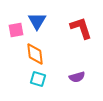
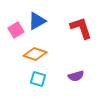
blue triangle: rotated 30 degrees clockwise
pink square: rotated 21 degrees counterclockwise
orange diamond: rotated 65 degrees counterclockwise
purple semicircle: moved 1 px left, 1 px up
